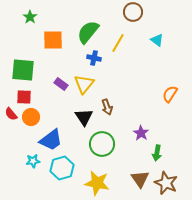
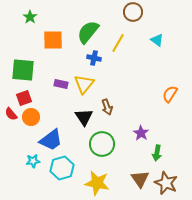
purple rectangle: rotated 24 degrees counterclockwise
red square: moved 1 px down; rotated 21 degrees counterclockwise
